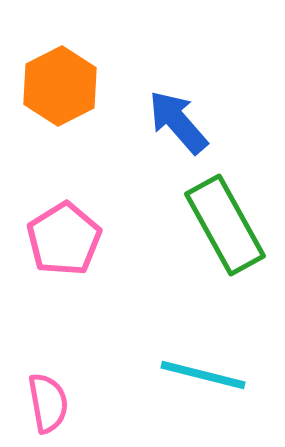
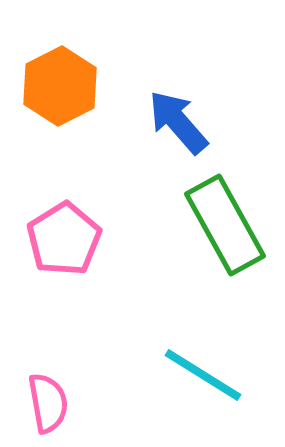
cyan line: rotated 18 degrees clockwise
